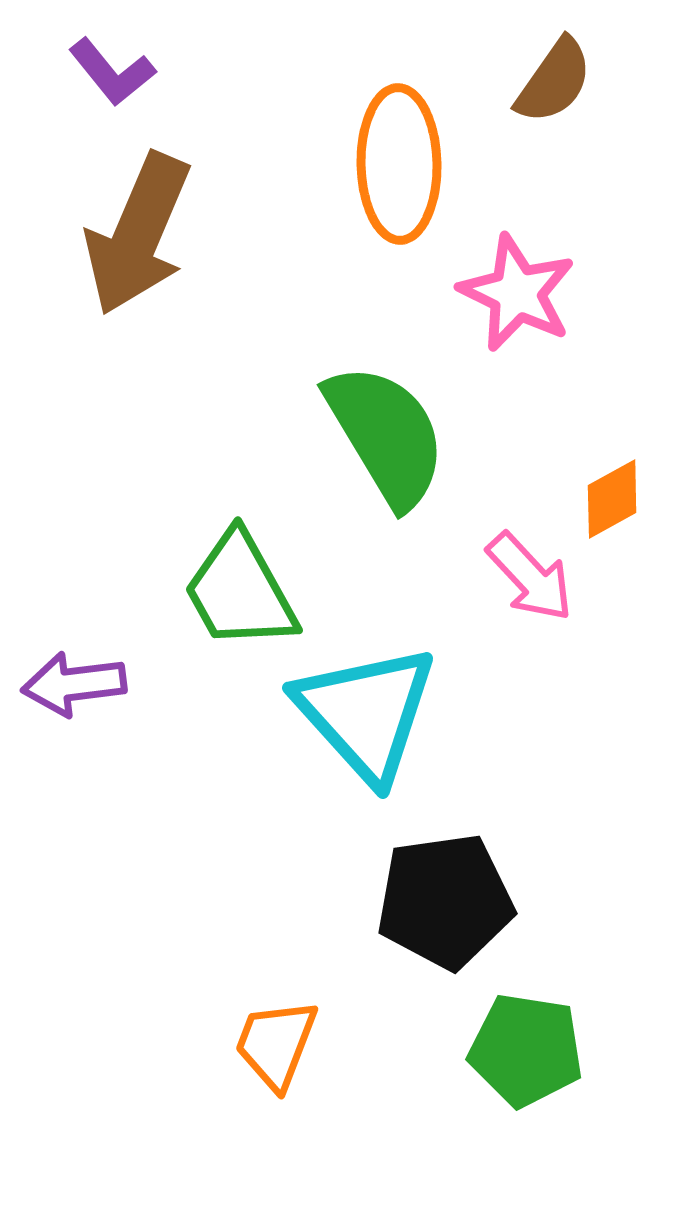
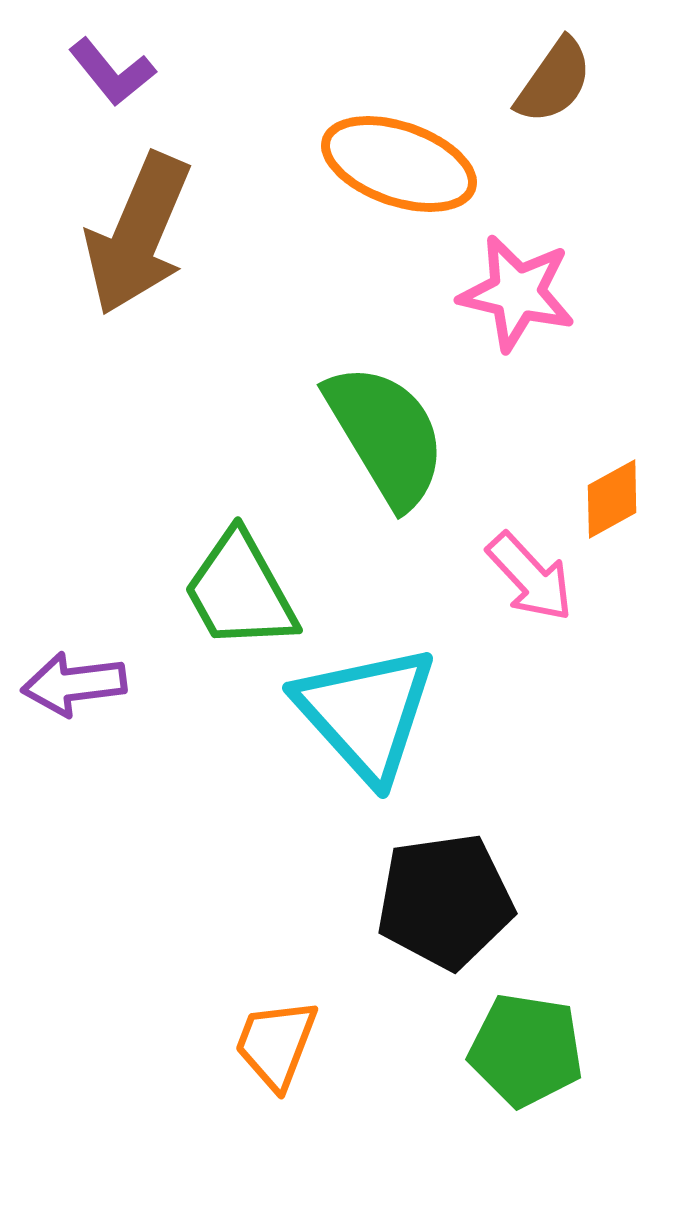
orange ellipse: rotated 70 degrees counterclockwise
pink star: rotated 13 degrees counterclockwise
